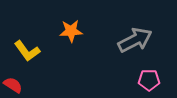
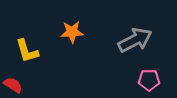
orange star: moved 1 px right, 1 px down
yellow L-shape: rotated 20 degrees clockwise
